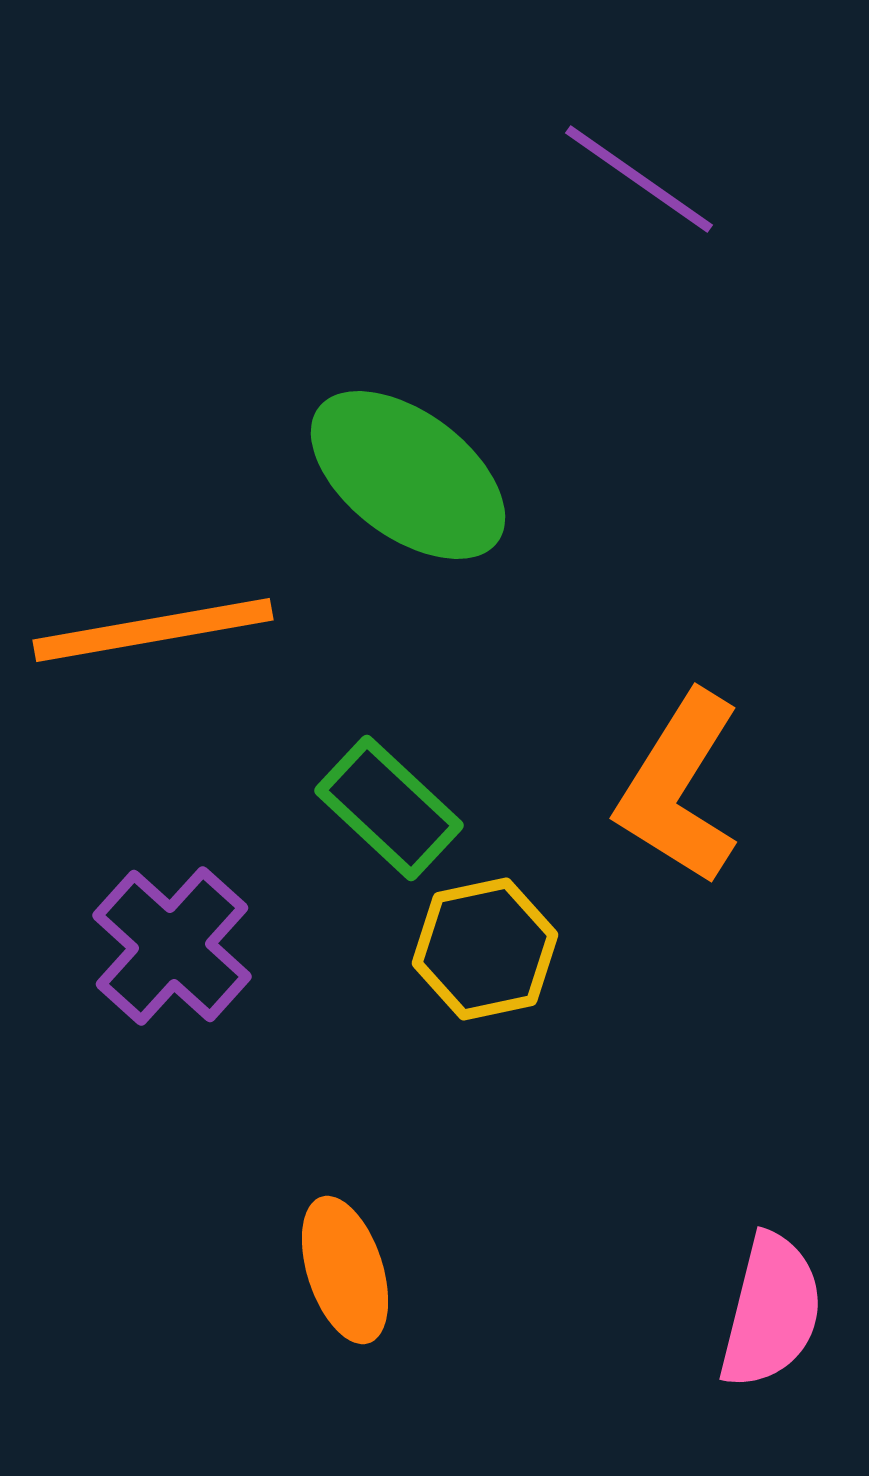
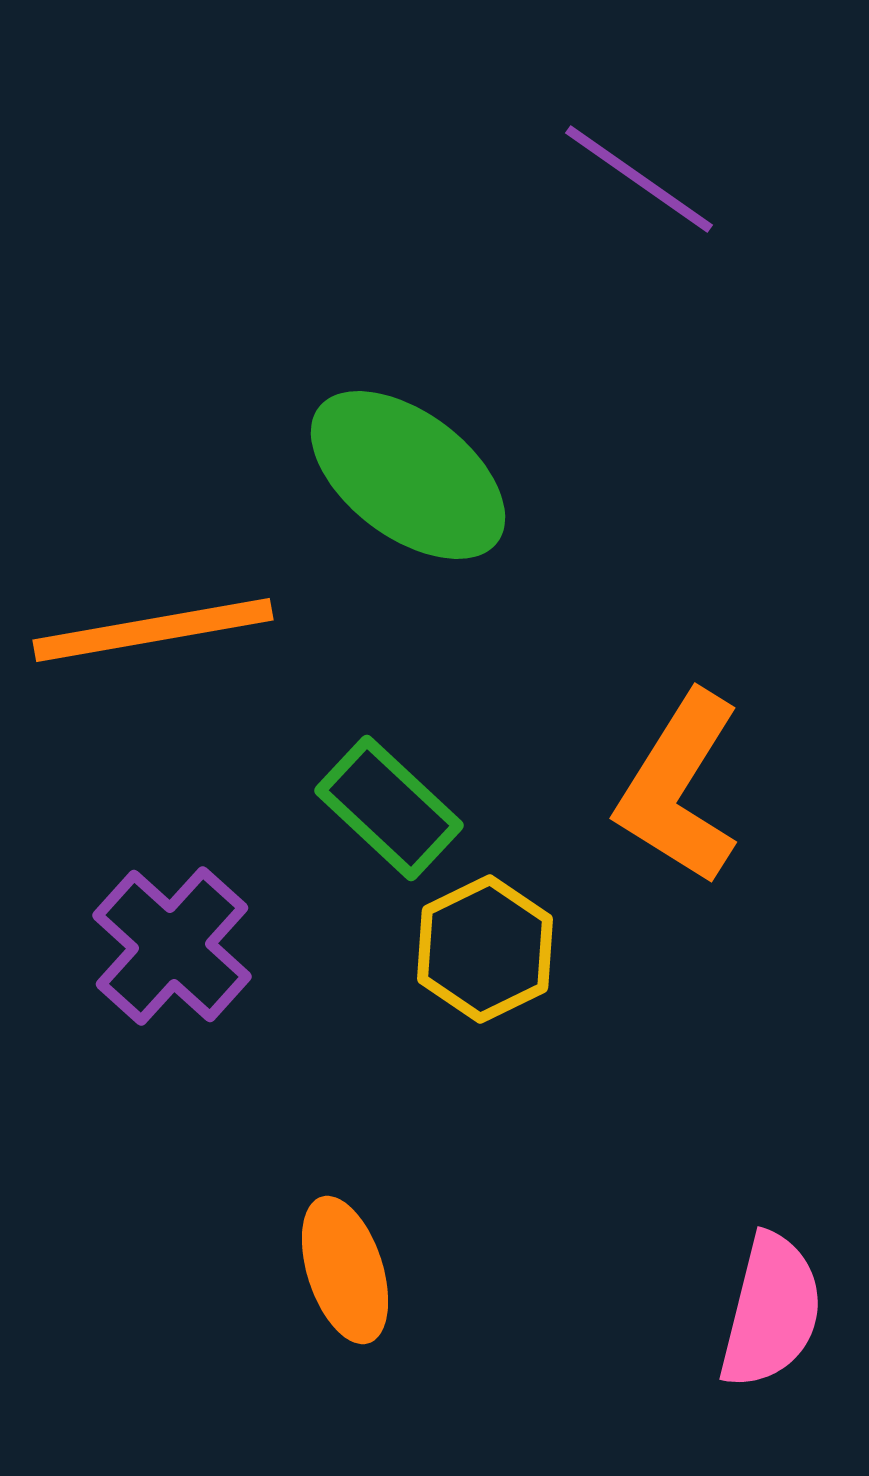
yellow hexagon: rotated 14 degrees counterclockwise
